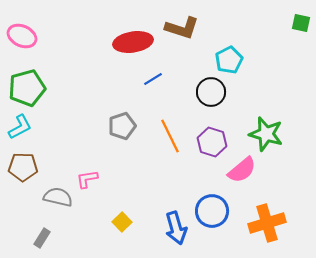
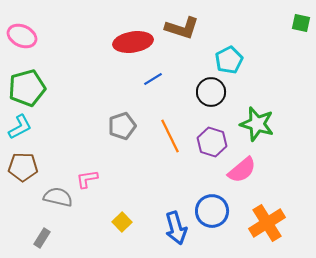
green star: moved 9 px left, 10 px up
orange cross: rotated 15 degrees counterclockwise
